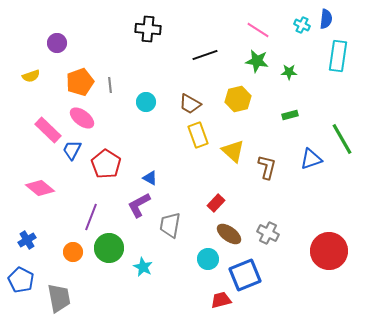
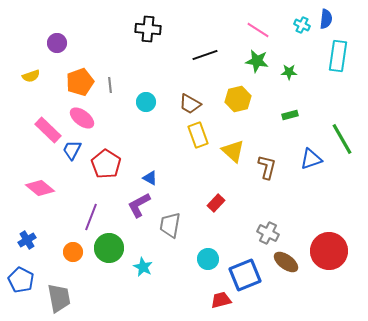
brown ellipse at (229, 234): moved 57 px right, 28 px down
